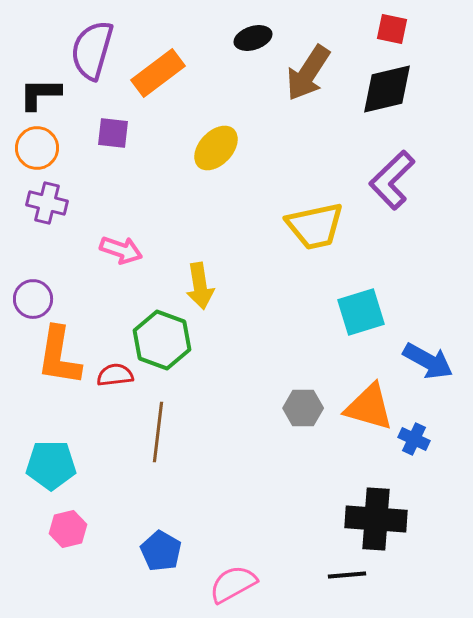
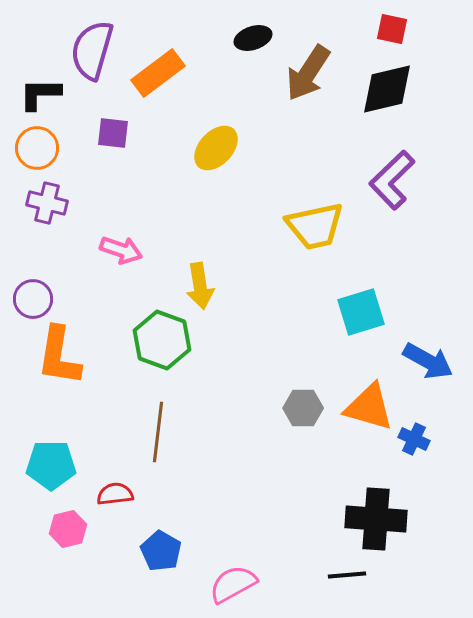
red semicircle: moved 119 px down
